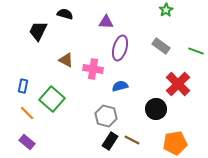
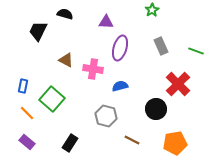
green star: moved 14 px left
gray rectangle: rotated 30 degrees clockwise
black rectangle: moved 40 px left, 2 px down
